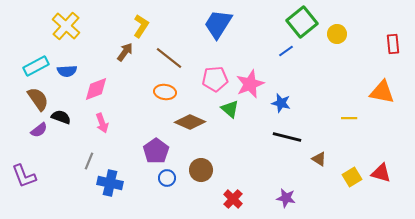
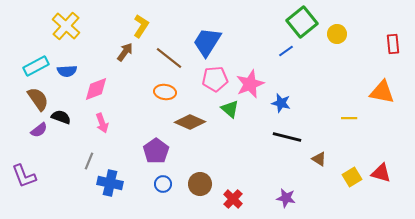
blue trapezoid: moved 11 px left, 18 px down
brown circle: moved 1 px left, 14 px down
blue circle: moved 4 px left, 6 px down
